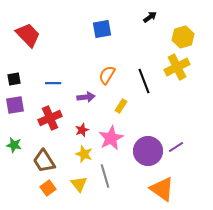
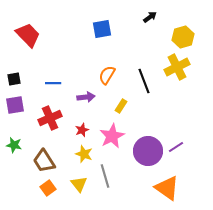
pink star: moved 1 px right, 2 px up
orange triangle: moved 5 px right, 1 px up
